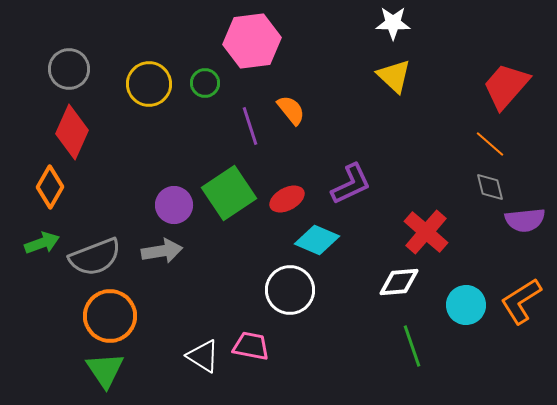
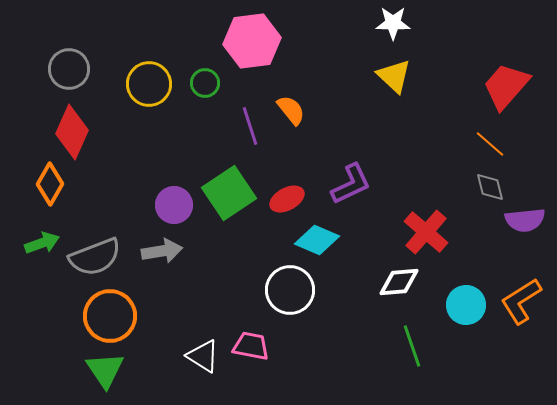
orange diamond: moved 3 px up
